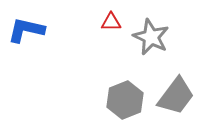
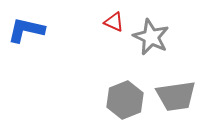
red triangle: moved 3 px right; rotated 25 degrees clockwise
gray trapezoid: rotated 45 degrees clockwise
